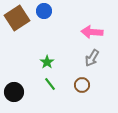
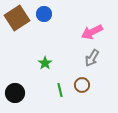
blue circle: moved 3 px down
pink arrow: rotated 30 degrees counterclockwise
green star: moved 2 px left, 1 px down
green line: moved 10 px right, 6 px down; rotated 24 degrees clockwise
black circle: moved 1 px right, 1 px down
